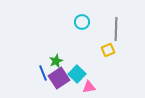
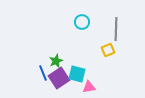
cyan square: rotated 30 degrees counterclockwise
